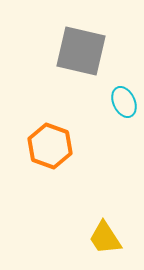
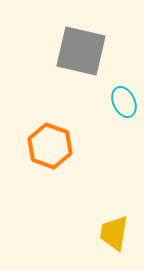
yellow trapezoid: moved 9 px right, 5 px up; rotated 42 degrees clockwise
